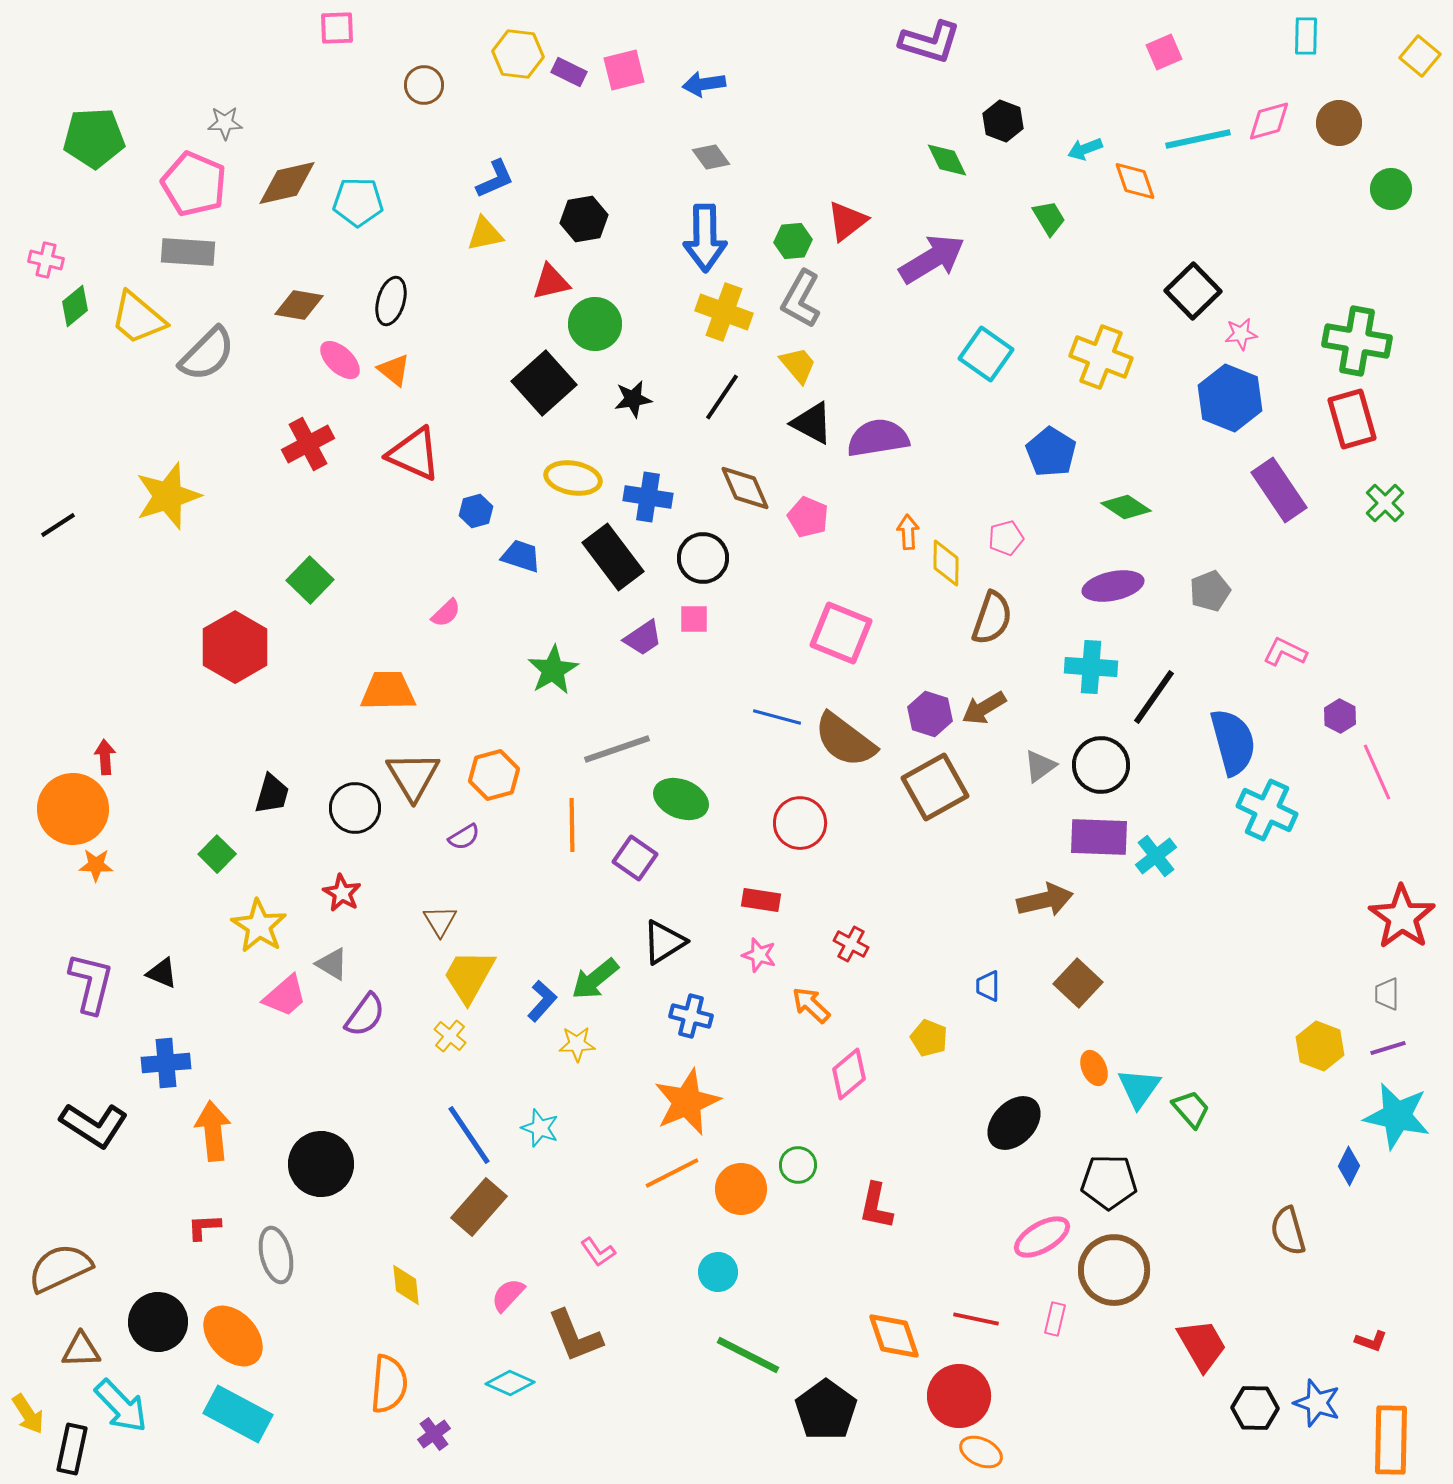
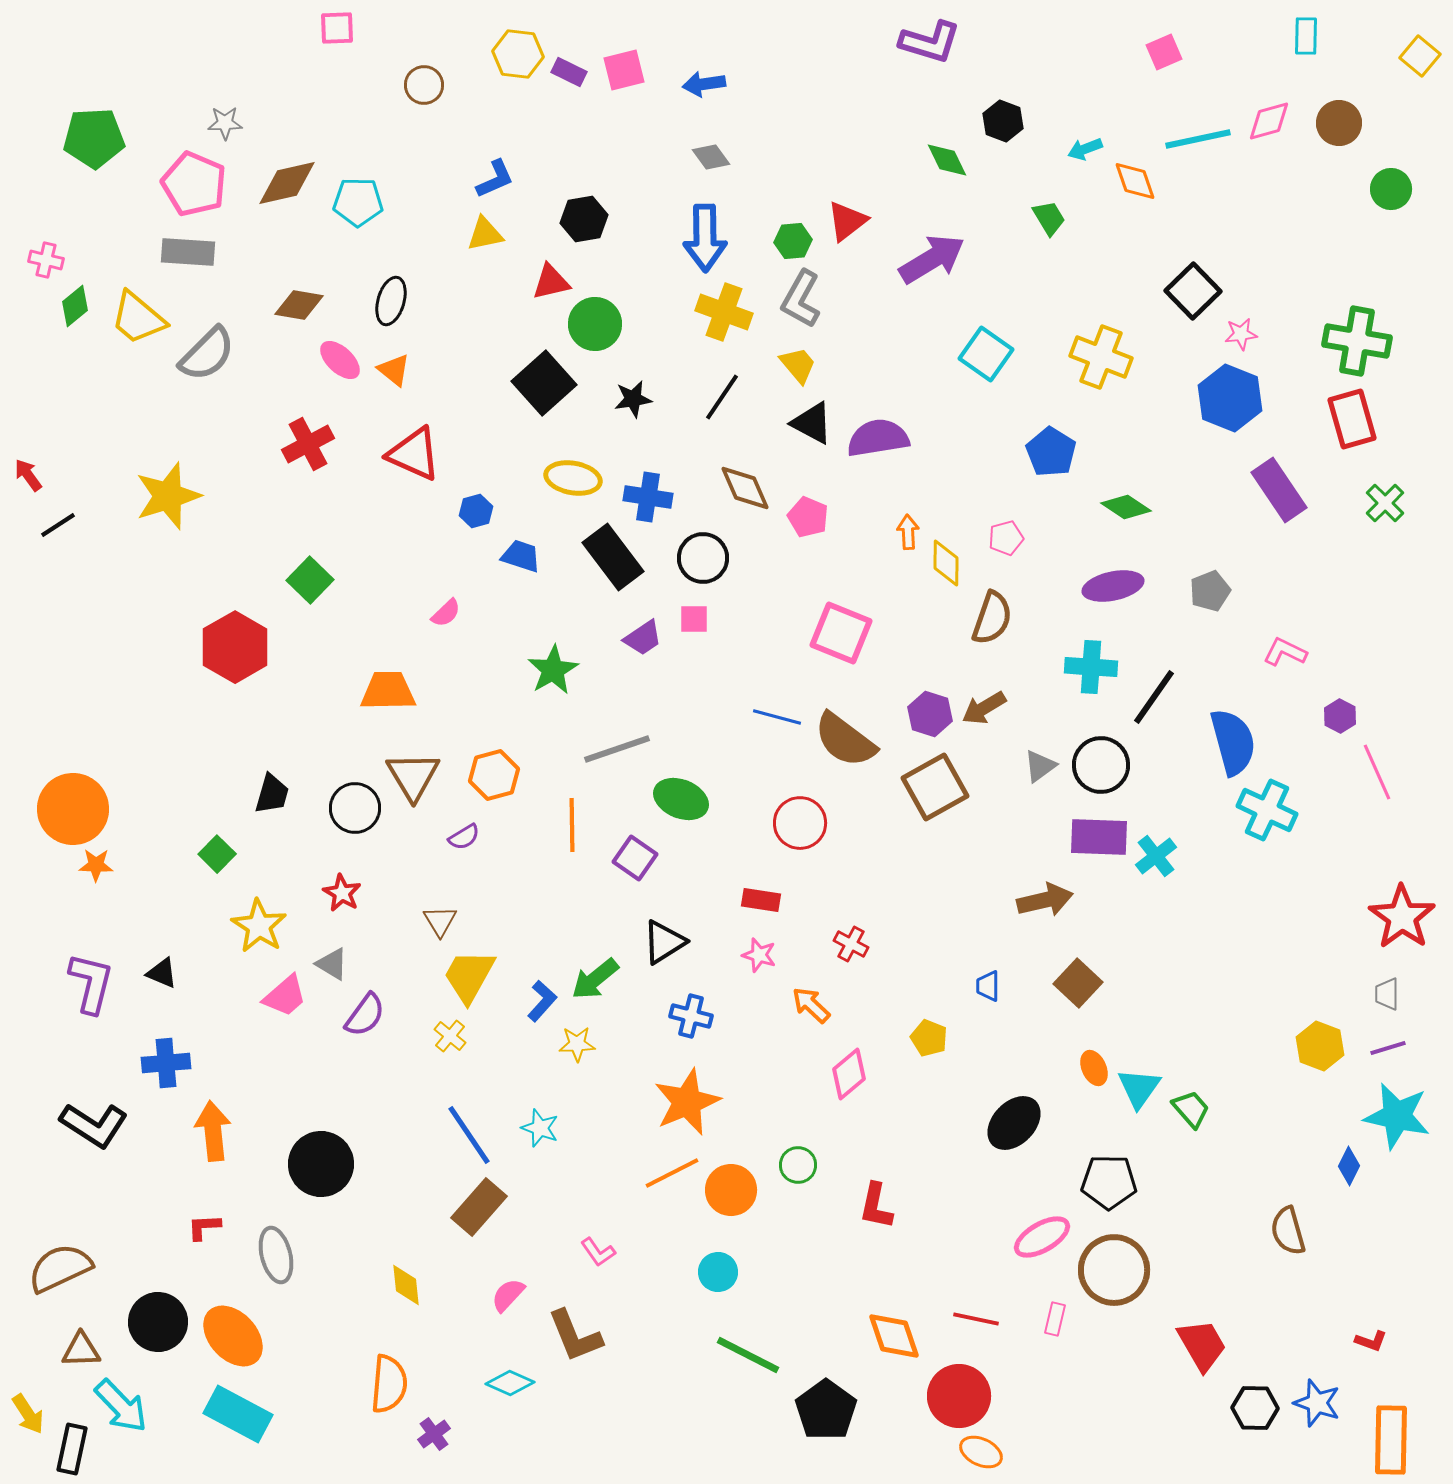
red arrow at (105, 757): moved 77 px left, 282 px up; rotated 32 degrees counterclockwise
orange circle at (741, 1189): moved 10 px left, 1 px down
